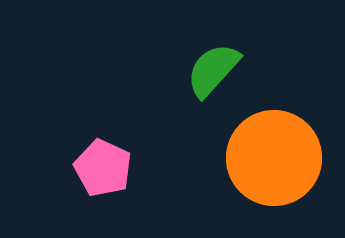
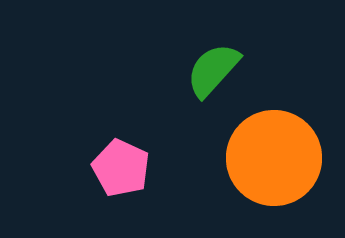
pink pentagon: moved 18 px right
